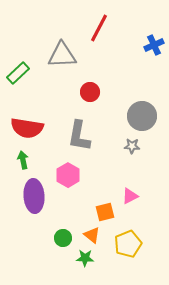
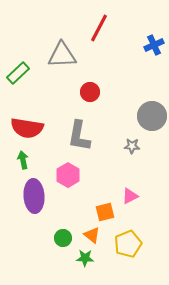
gray circle: moved 10 px right
